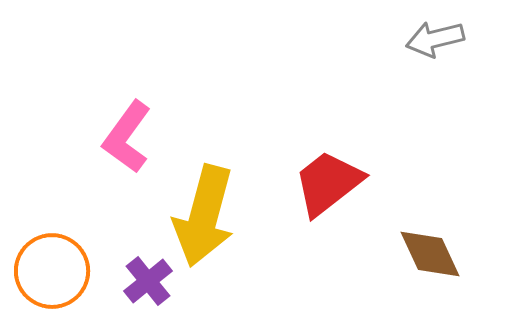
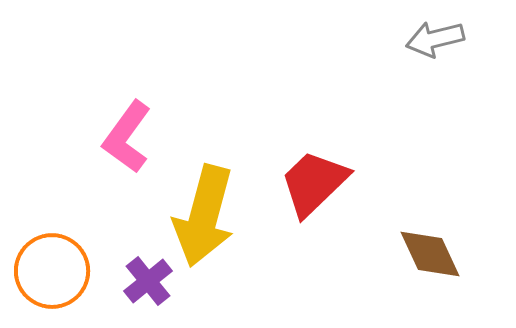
red trapezoid: moved 14 px left; rotated 6 degrees counterclockwise
